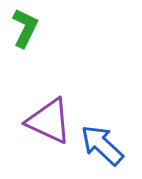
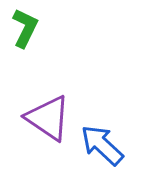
purple triangle: moved 1 px left, 3 px up; rotated 9 degrees clockwise
